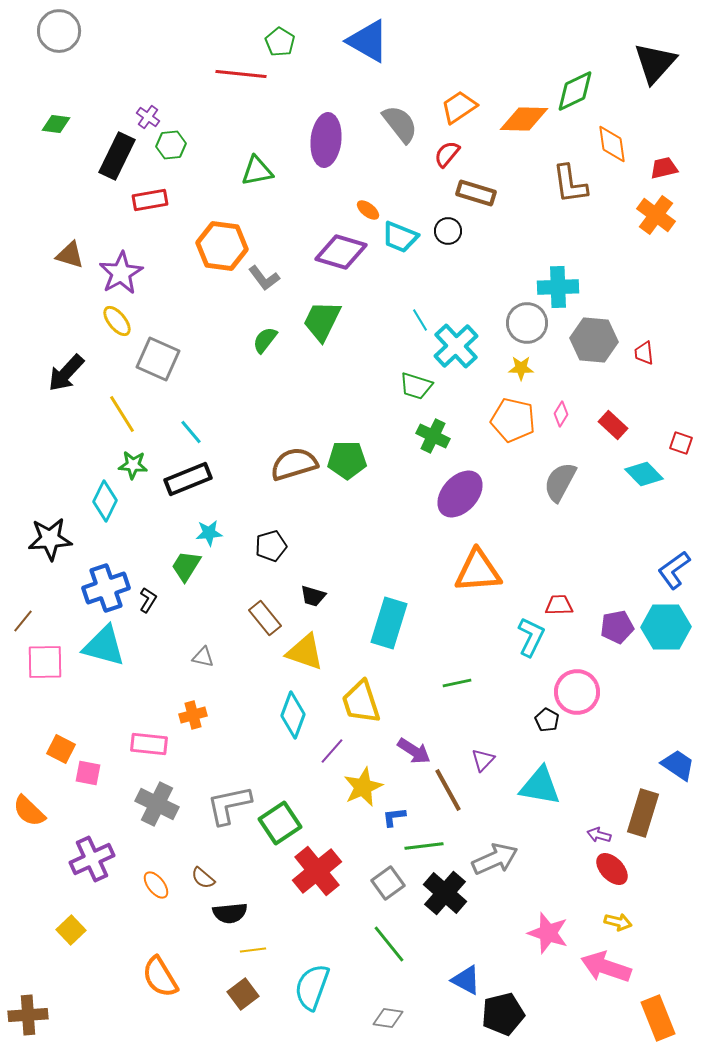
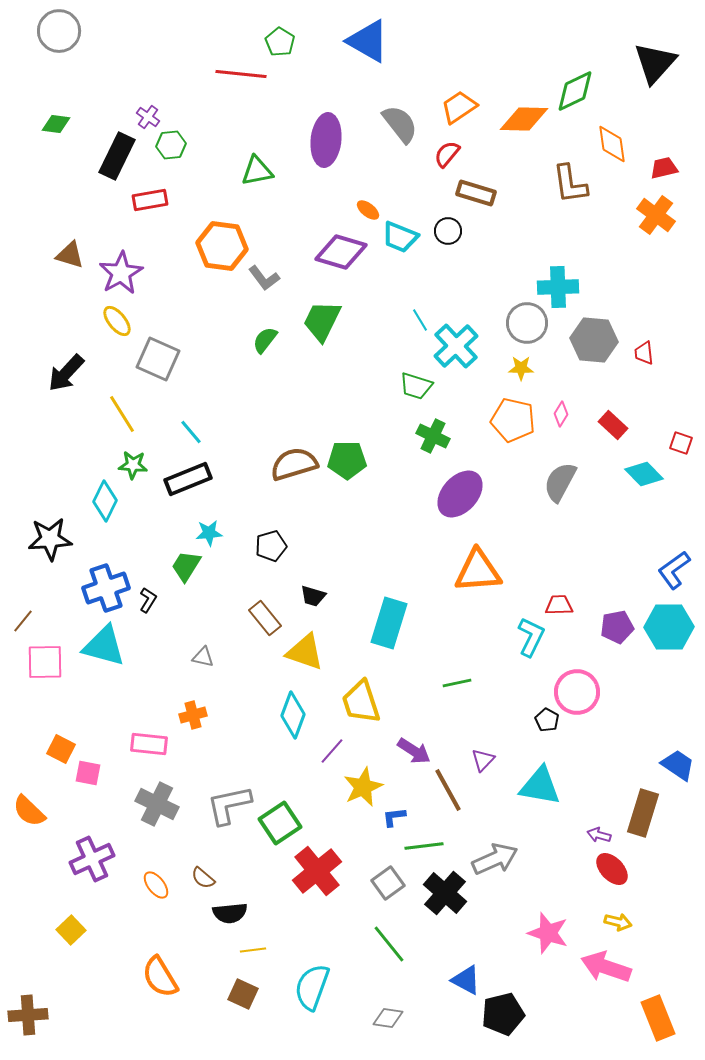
cyan hexagon at (666, 627): moved 3 px right
brown square at (243, 994): rotated 28 degrees counterclockwise
